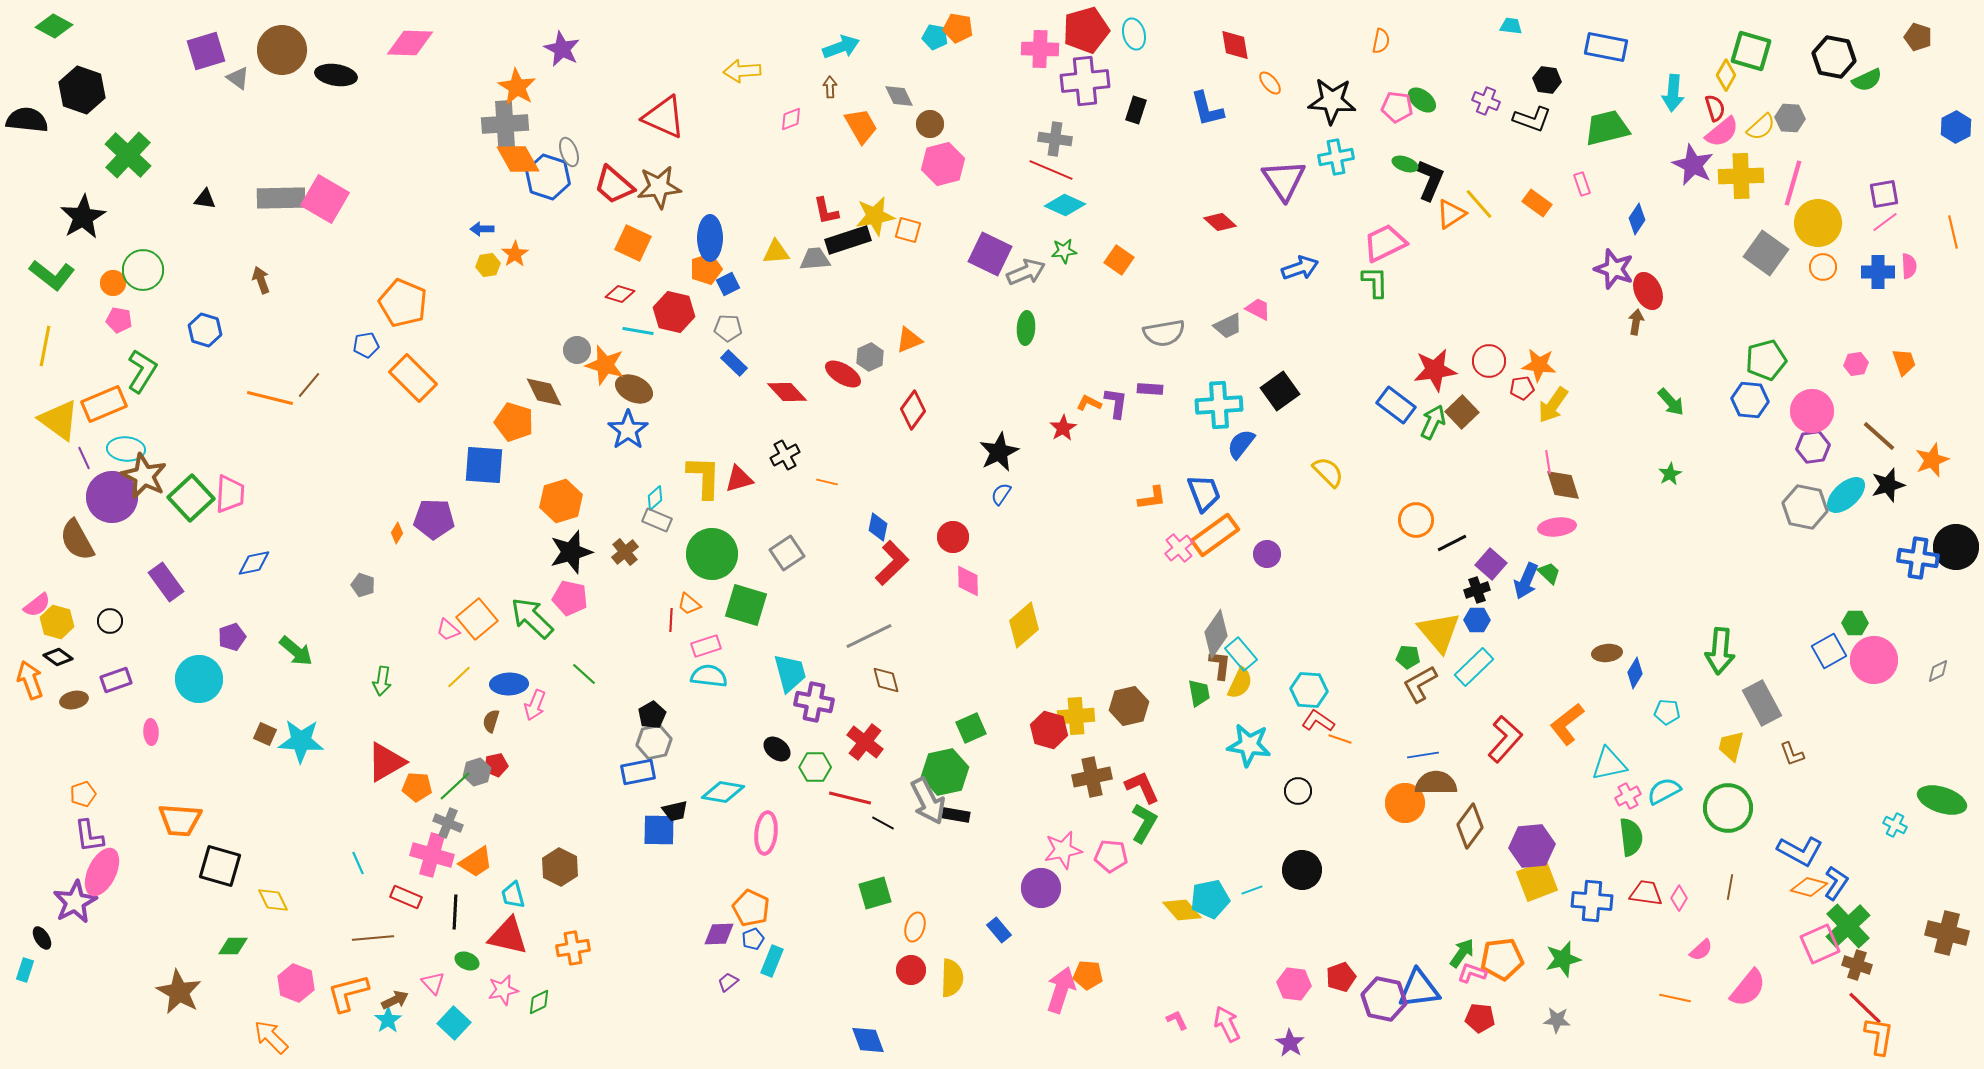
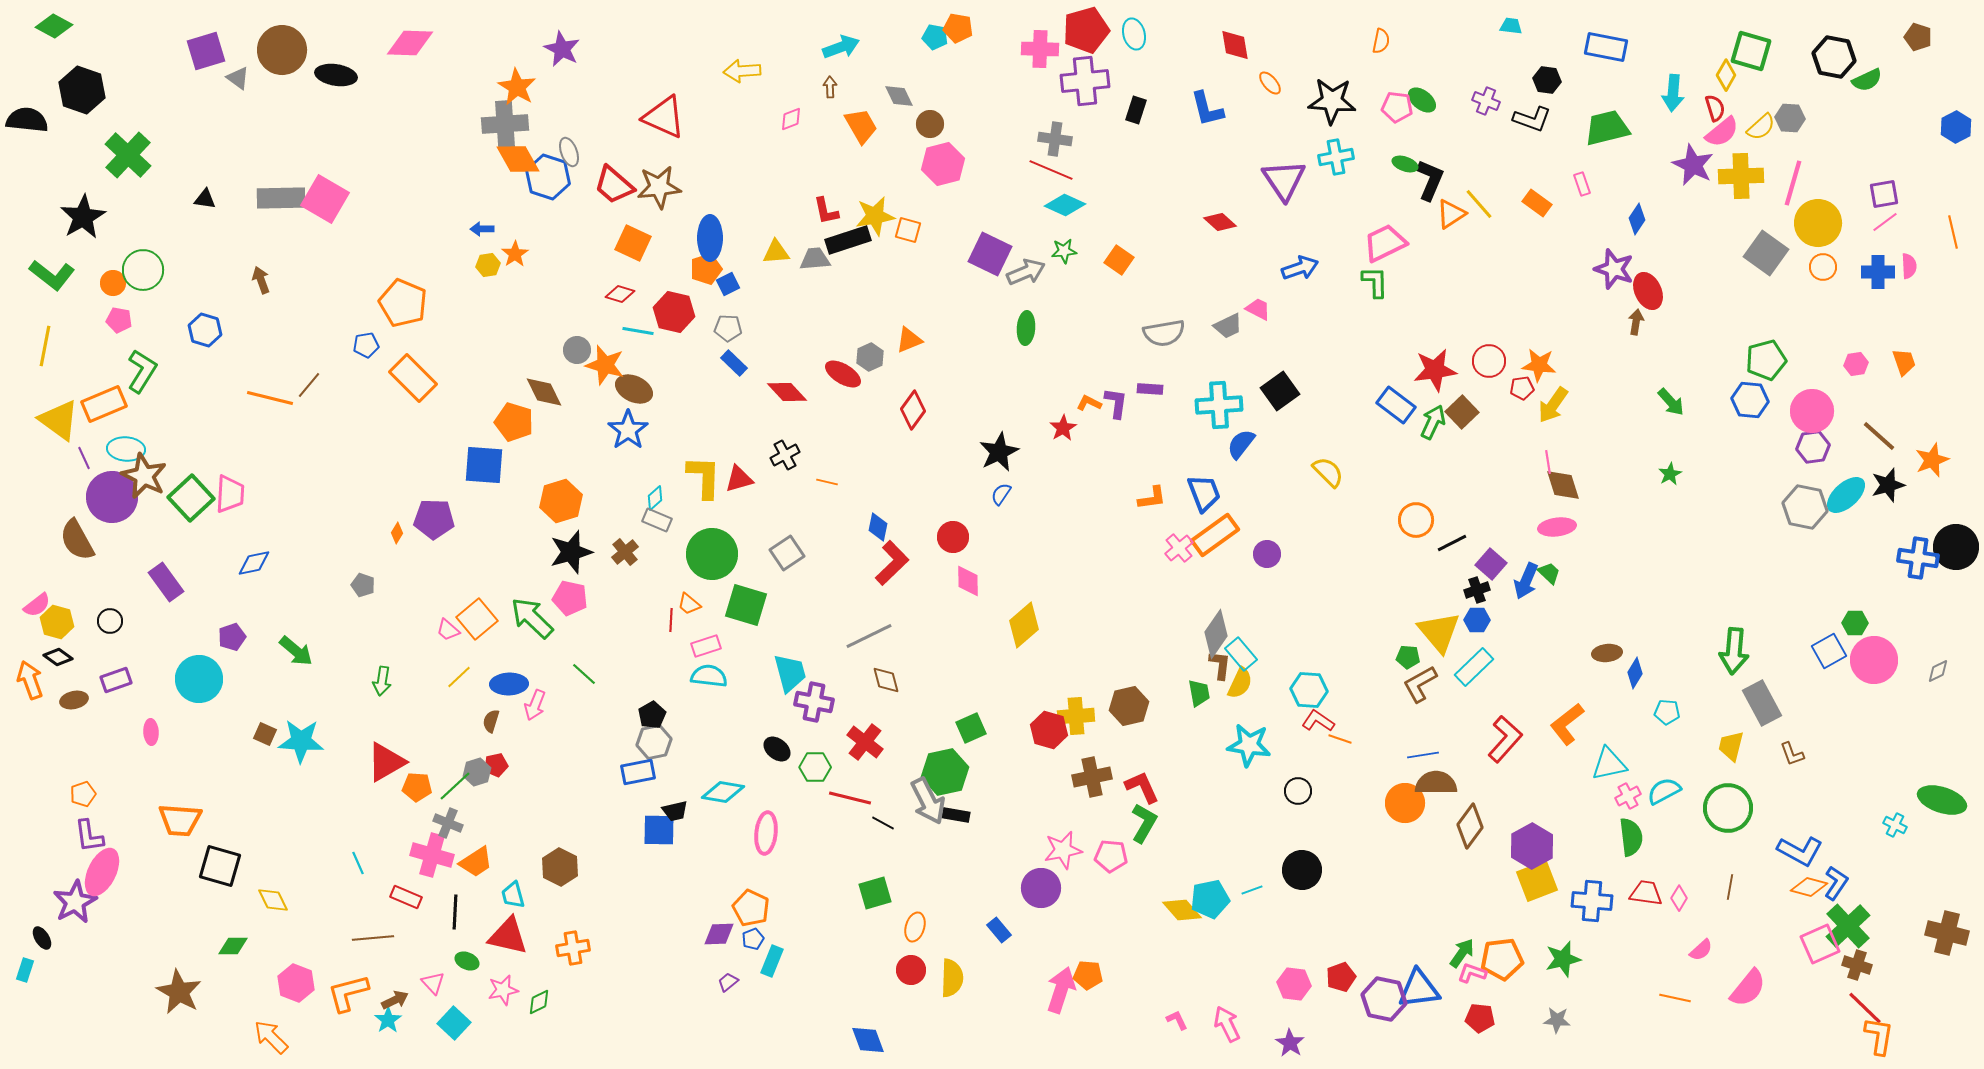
green arrow at (1720, 651): moved 14 px right
purple hexagon at (1532, 846): rotated 24 degrees counterclockwise
